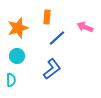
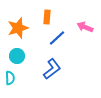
cyan semicircle: moved 1 px left, 2 px up
